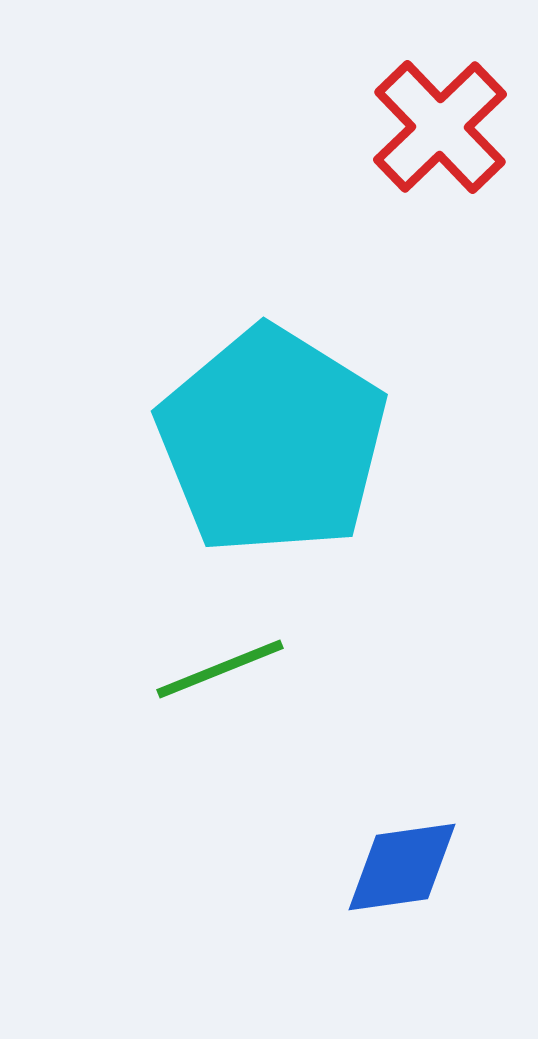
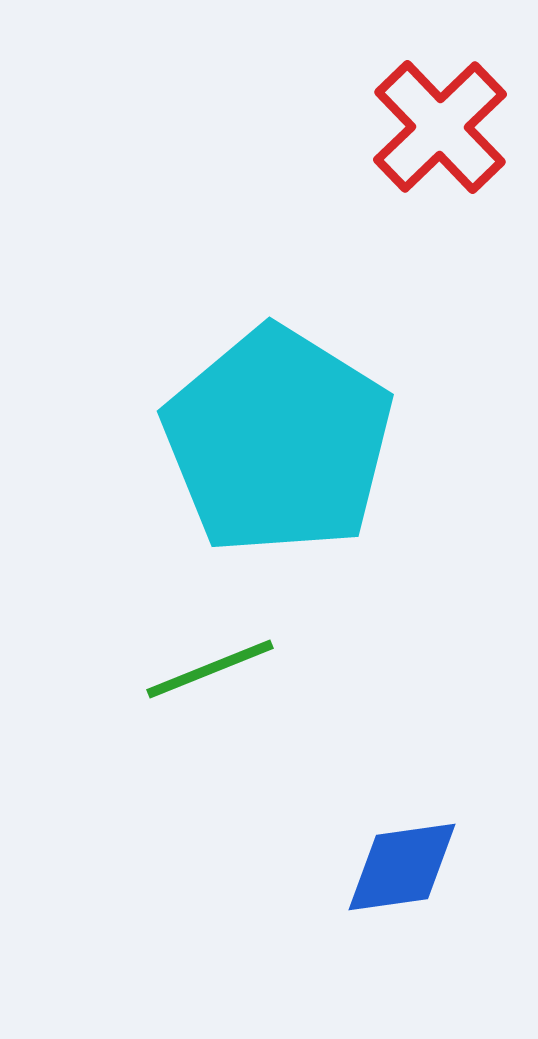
cyan pentagon: moved 6 px right
green line: moved 10 px left
